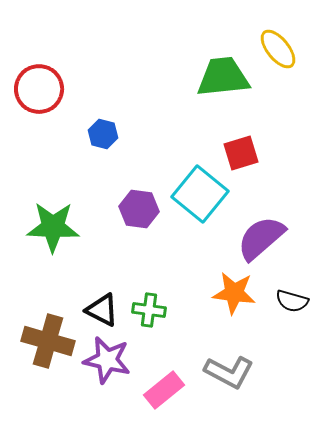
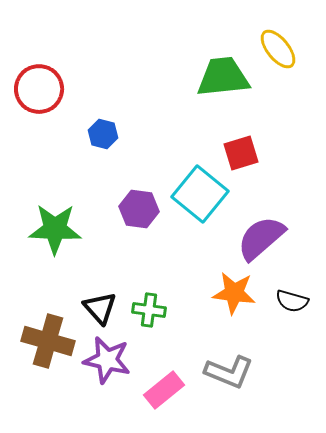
green star: moved 2 px right, 2 px down
black triangle: moved 2 px left, 2 px up; rotated 21 degrees clockwise
gray L-shape: rotated 6 degrees counterclockwise
